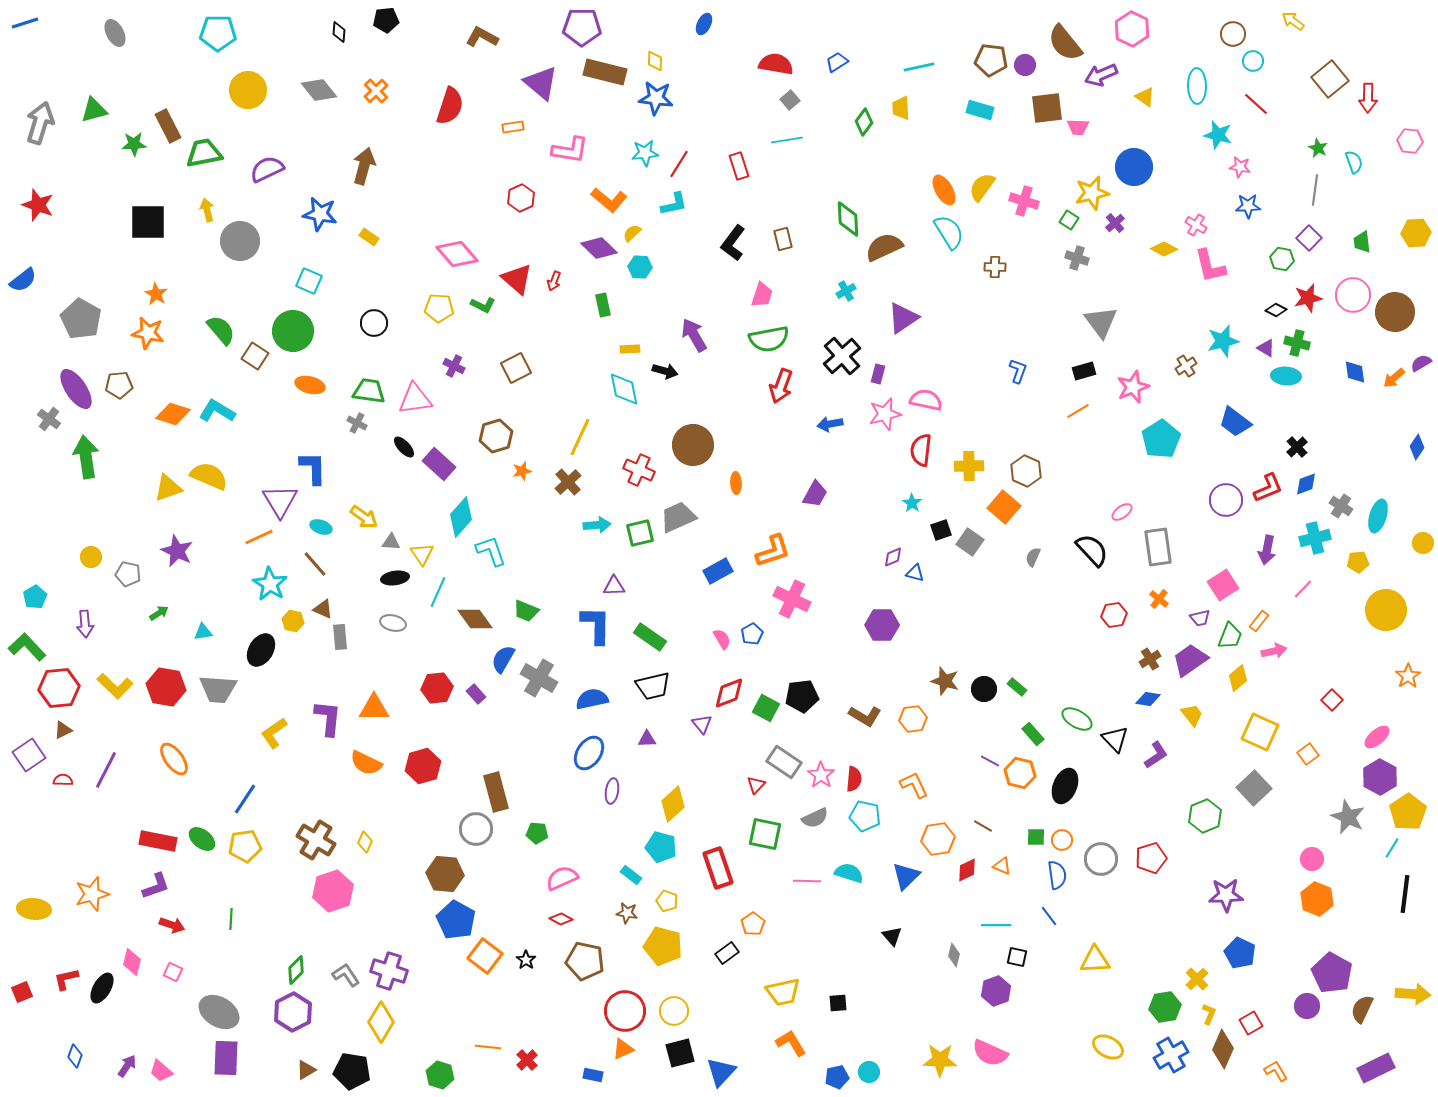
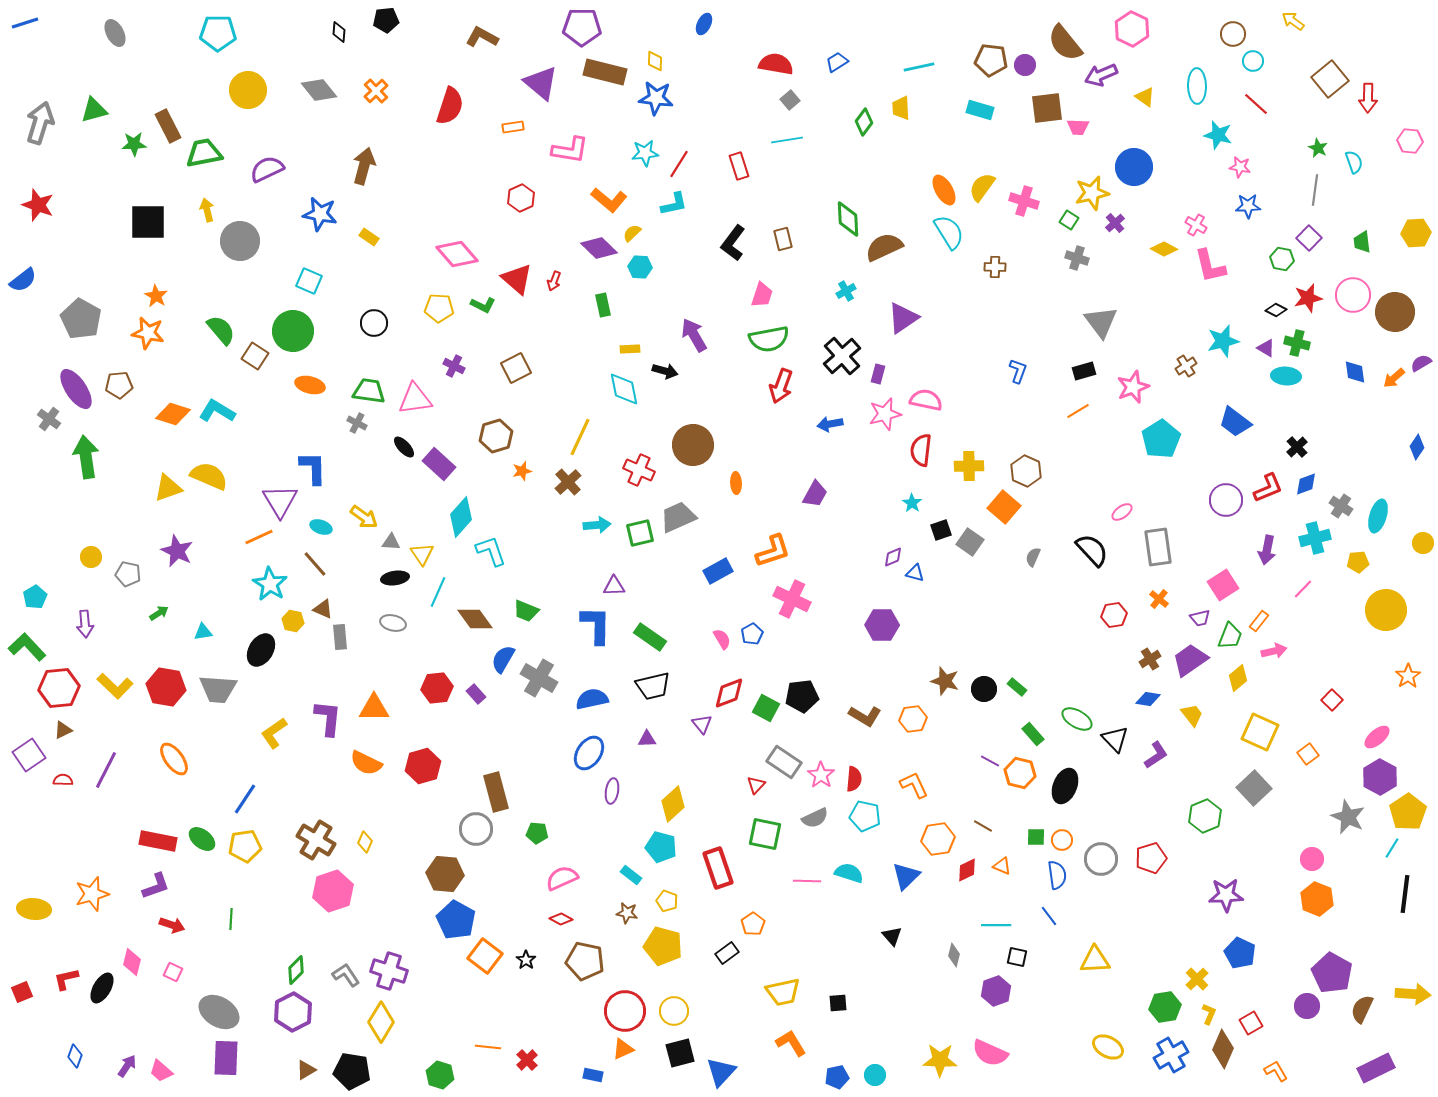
orange star at (156, 294): moved 2 px down
cyan circle at (869, 1072): moved 6 px right, 3 px down
